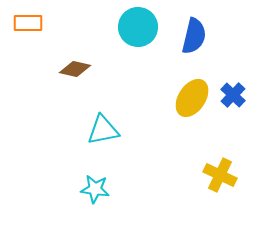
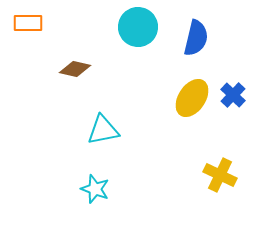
blue semicircle: moved 2 px right, 2 px down
cyan star: rotated 12 degrees clockwise
